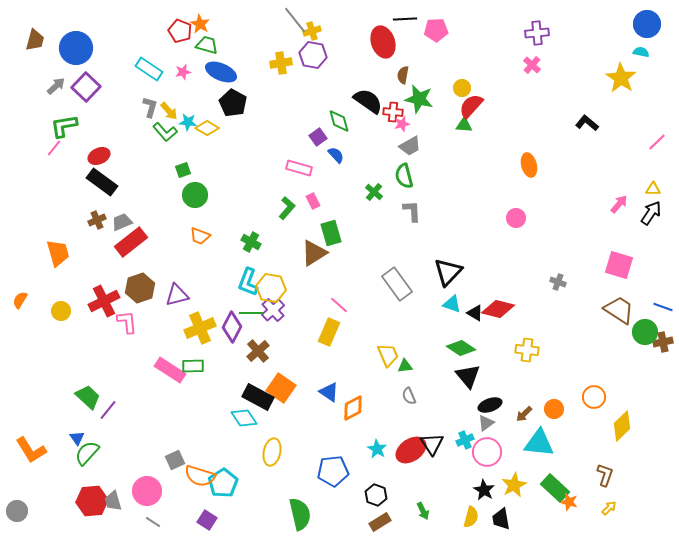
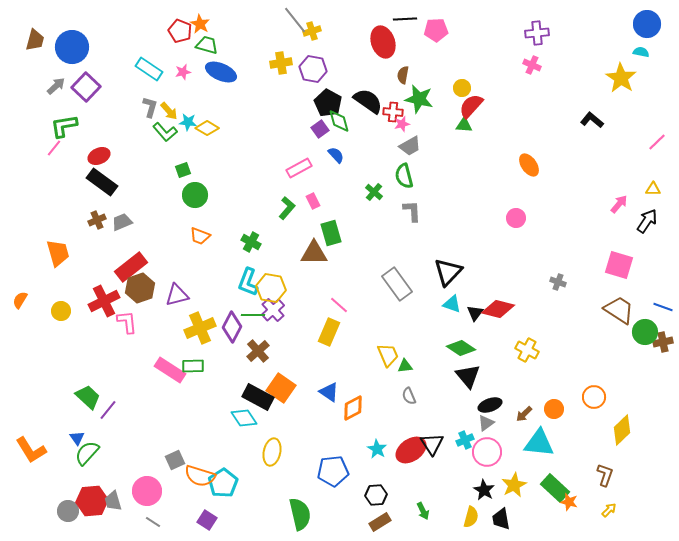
blue circle at (76, 48): moved 4 px left, 1 px up
purple hexagon at (313, 55): moved 14 px down
pink cross at (532, 65): rotated 18 degrees counterclockwise
black pentagon at (233, 103): moved 95 px right
black L-shape at (587, 123): moved 5 px right, 3 px up
purple square at (318, 137): moved 2 px right, 8 px up
orange ellipse at (529, 165): rotated 20 degrees counterclockwise
pink rectangle at (299, 168): rotated 45 degrees counterclockwise
black arrow at (651, 213): moved 4 px left, 8 px down
red rectangle at (131, 242): moved 25 px down
brown triangle at (314, 253): rotated 32 degrees clockwise
green line at (251, 313): moved 2 px right, 2 px down
black triangle at (475, 313): rotated 36 degrees clockwise
yellow cross at (527, 350): rotated 20 degrees clockwise
yellow diamond at (622, 426): moved 4 px down
black hexagon at (376, 495): rotated 25 degrees counterclockwise
yellow arrow at (609, 508): moved 2 px down
gray circle at (17, 511): moved 51 px right
